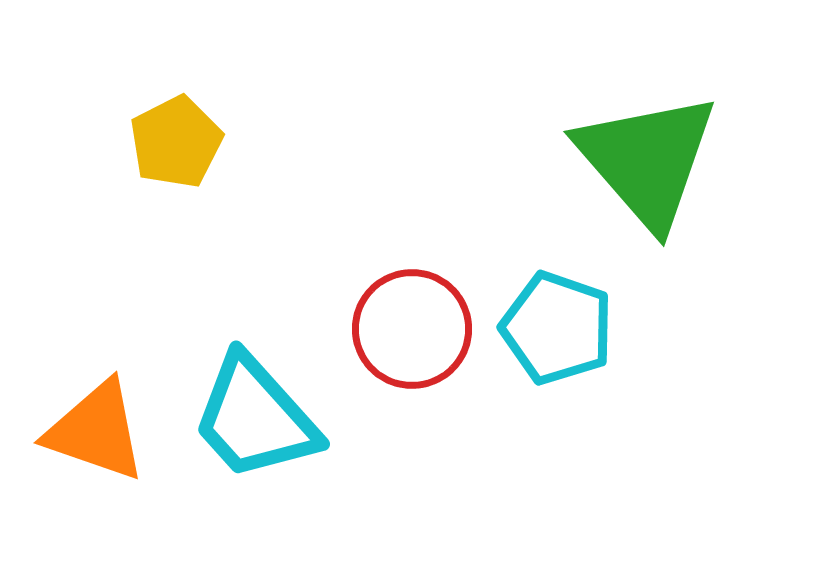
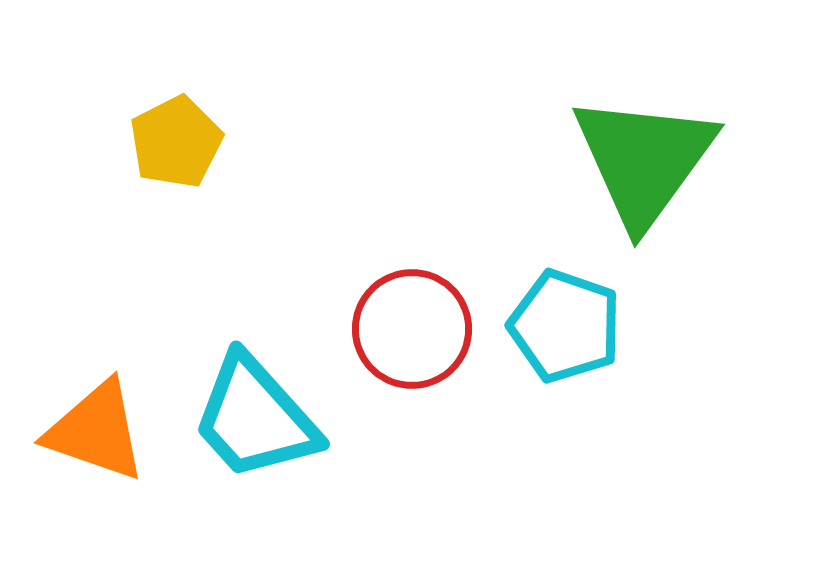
green triangle: moved 3 px left; rotated 17 degrees clockwise
cyan pentagon: moved 8 px right, 2 px up
